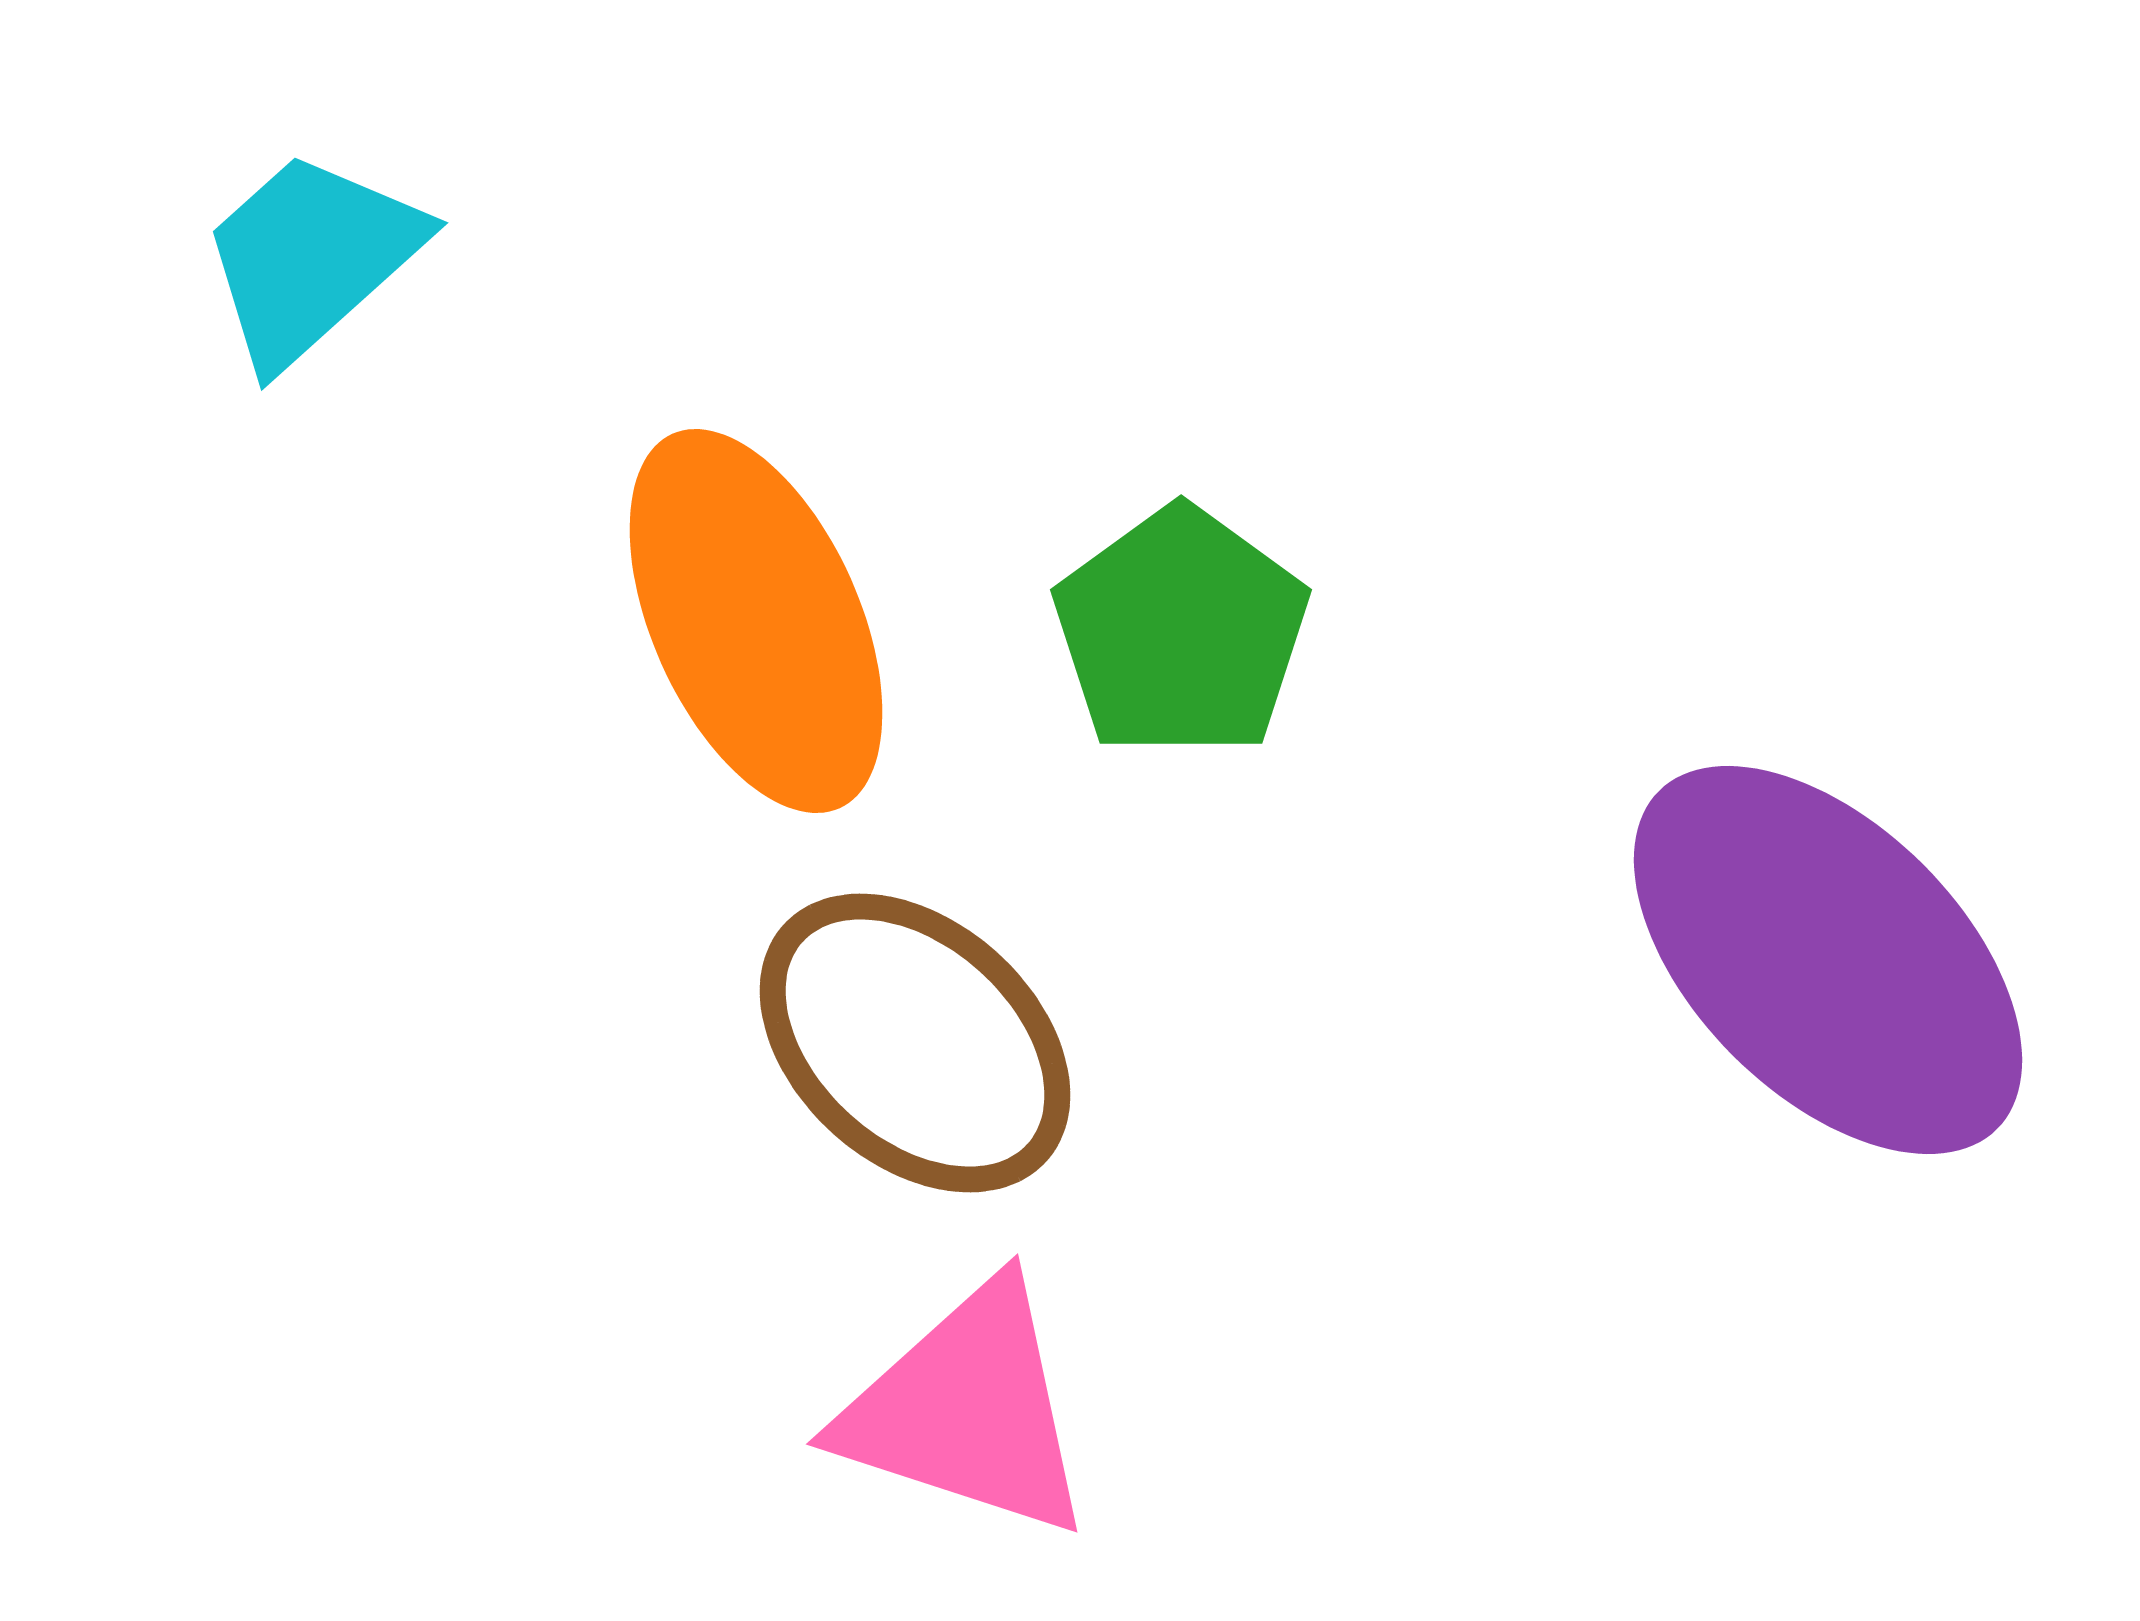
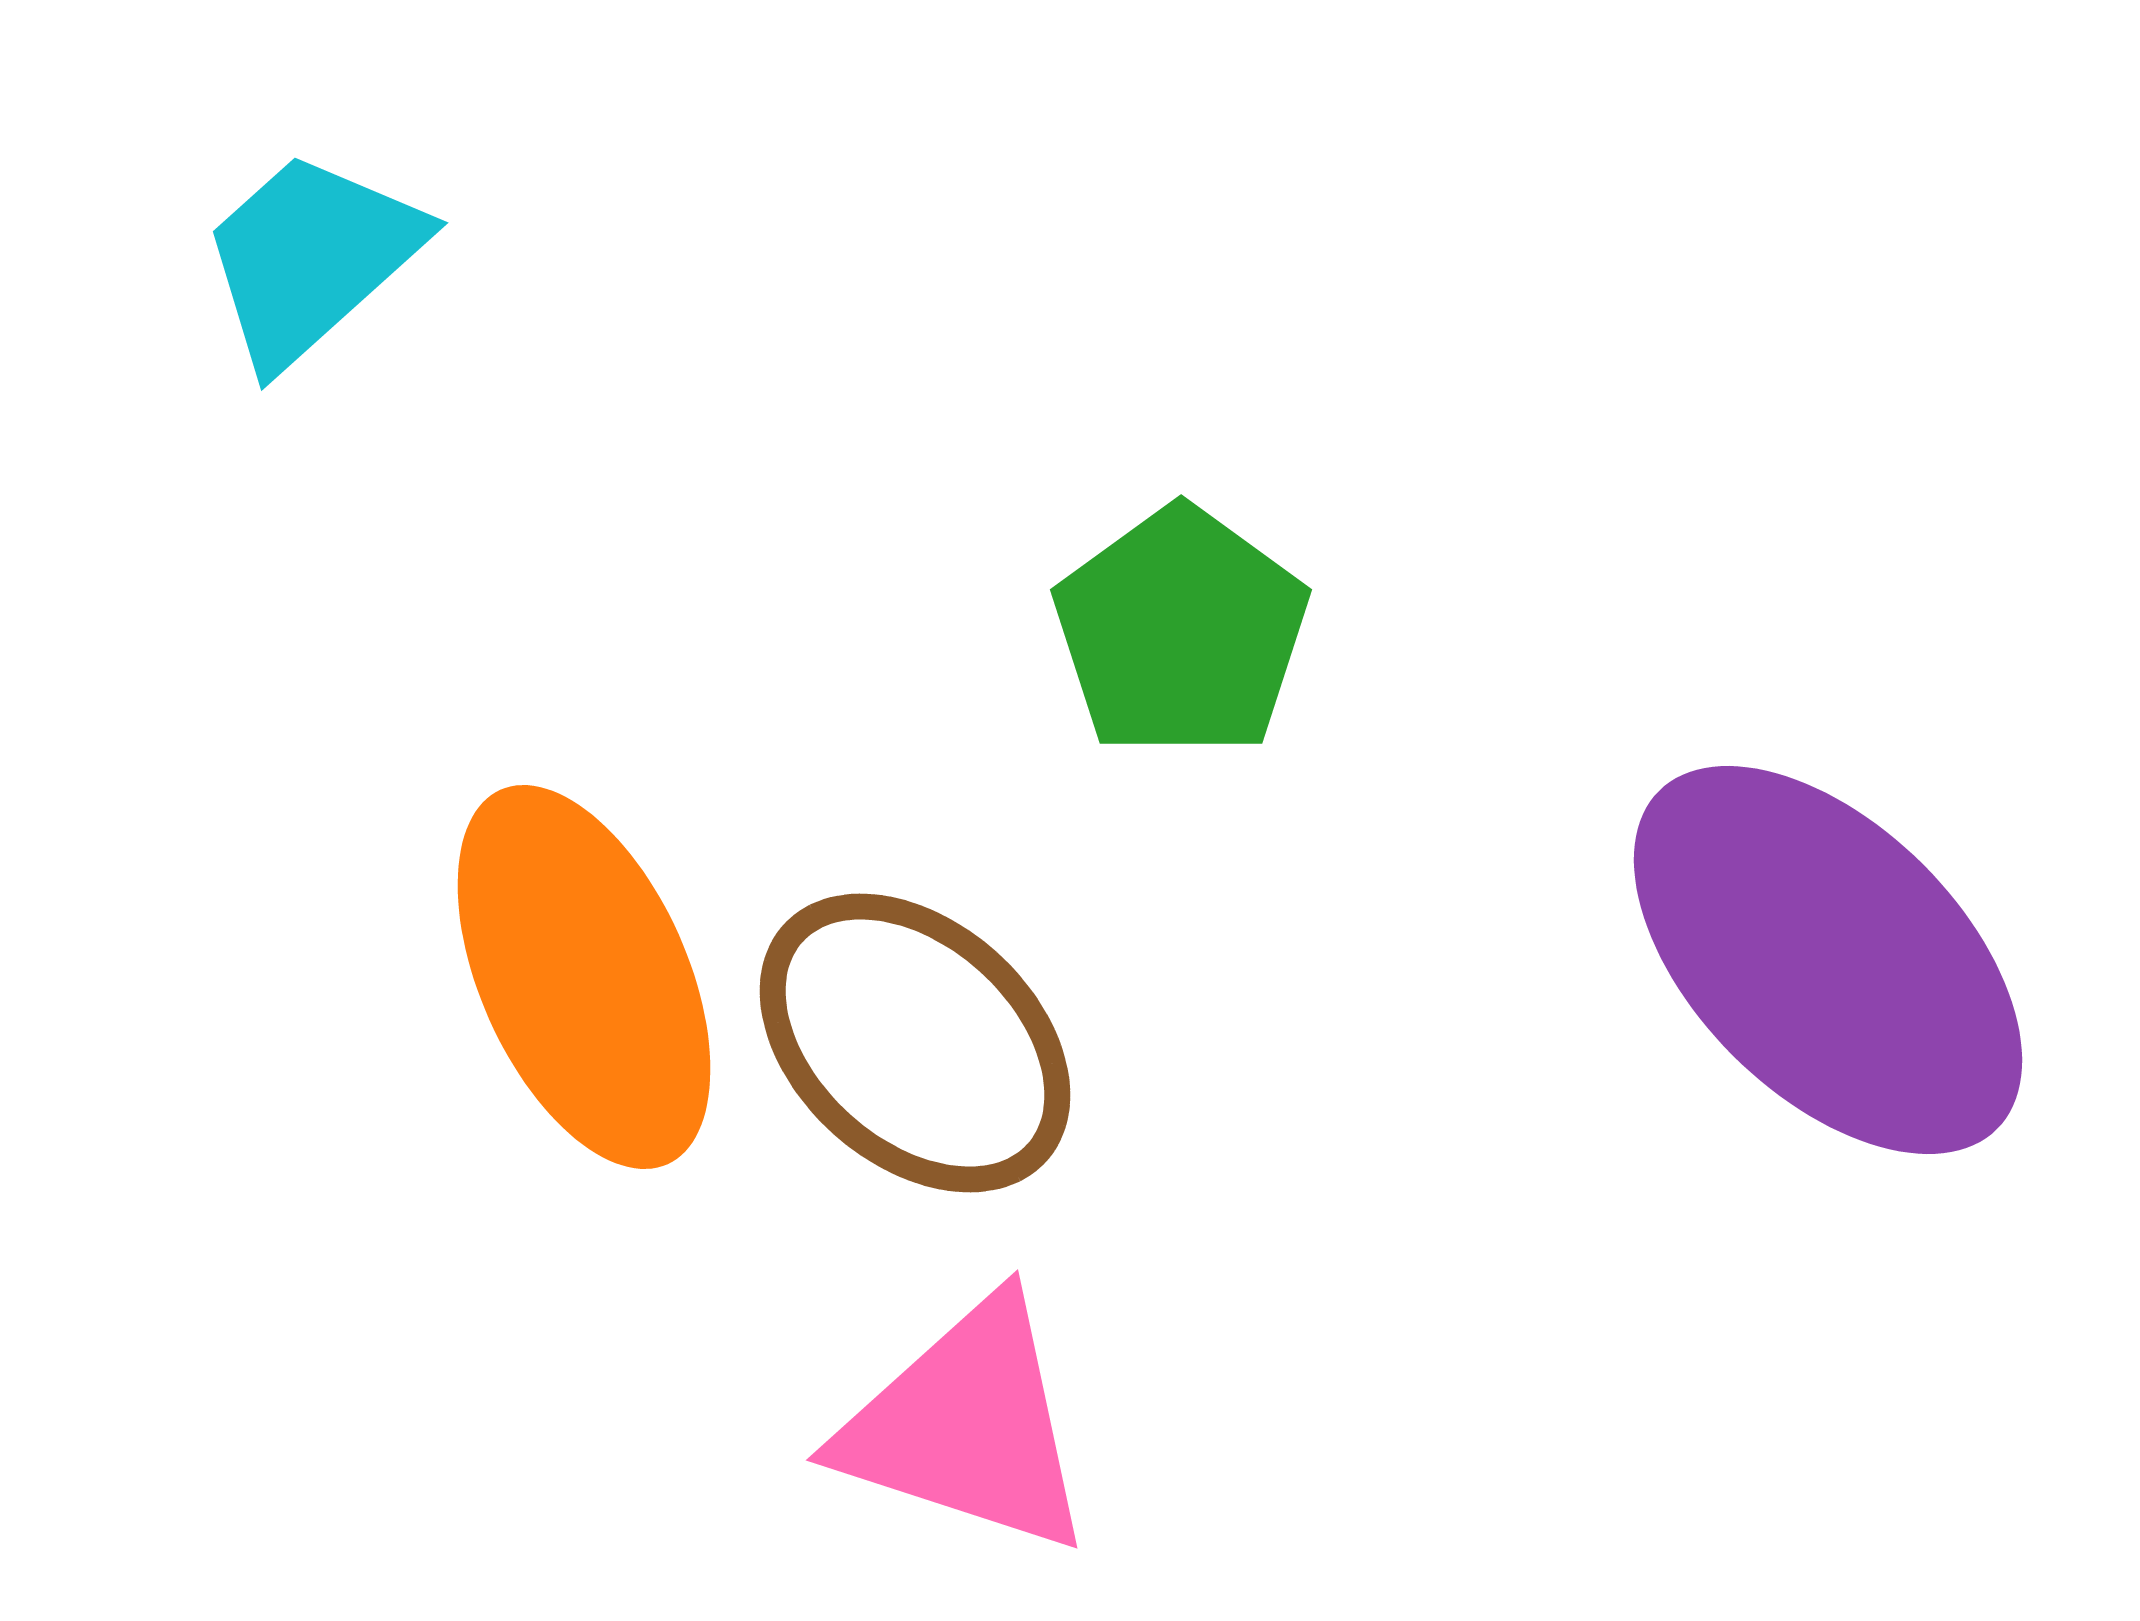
orange ellipse: moved 172 px left, 356 px down
pink triangle: moved 16 px down
